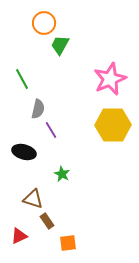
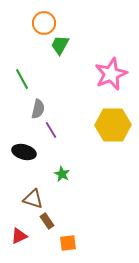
pink star: moved 1 px right, 5 px up
